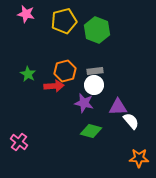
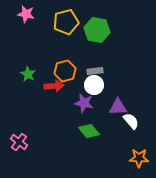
yellow pentagon: moved 2 px right, 1 px down
green hexagon: rotated 10 degrees counterclockwise
green diamond: moved 2 px left; rotated 35 degrees clockwise
